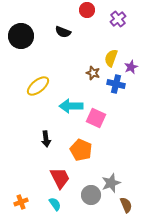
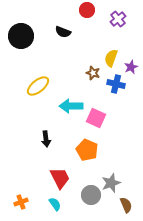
orange pentagon: moved 6 px right
